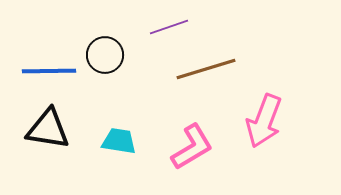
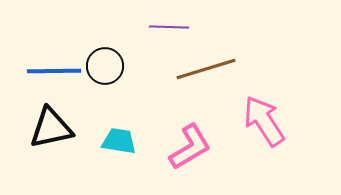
purple line: rotated 21 degrees clockwise
black circle: moved 11 px down
blue line: moved 5 px right
pink arrow: rotated 126 degrees clockwise
black triangle: moved 3 px right, 1 px up; rotated 21 degrees counterclockwise
pink L-shape: moved 2 px left
